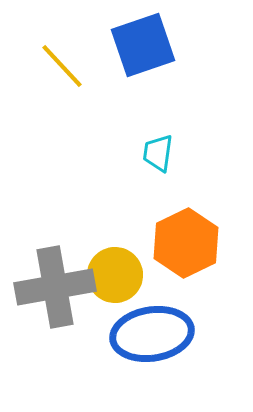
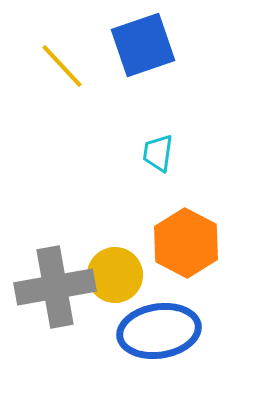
orange hexagon: rotated 6 degrees counterclockwise
blue ellipse: moved 7 px right, 3 px up
